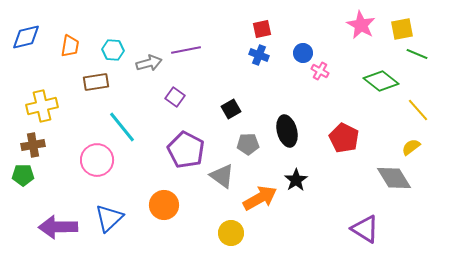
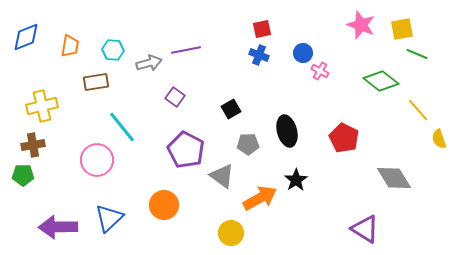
pink star: rotated 8 degrees counterclockwise
blue diamond: rotated 8 degrees counterclockwise
yellow semicircle: moved 28 px right, 8 px up; rotated 72 degrees counterclockwise
